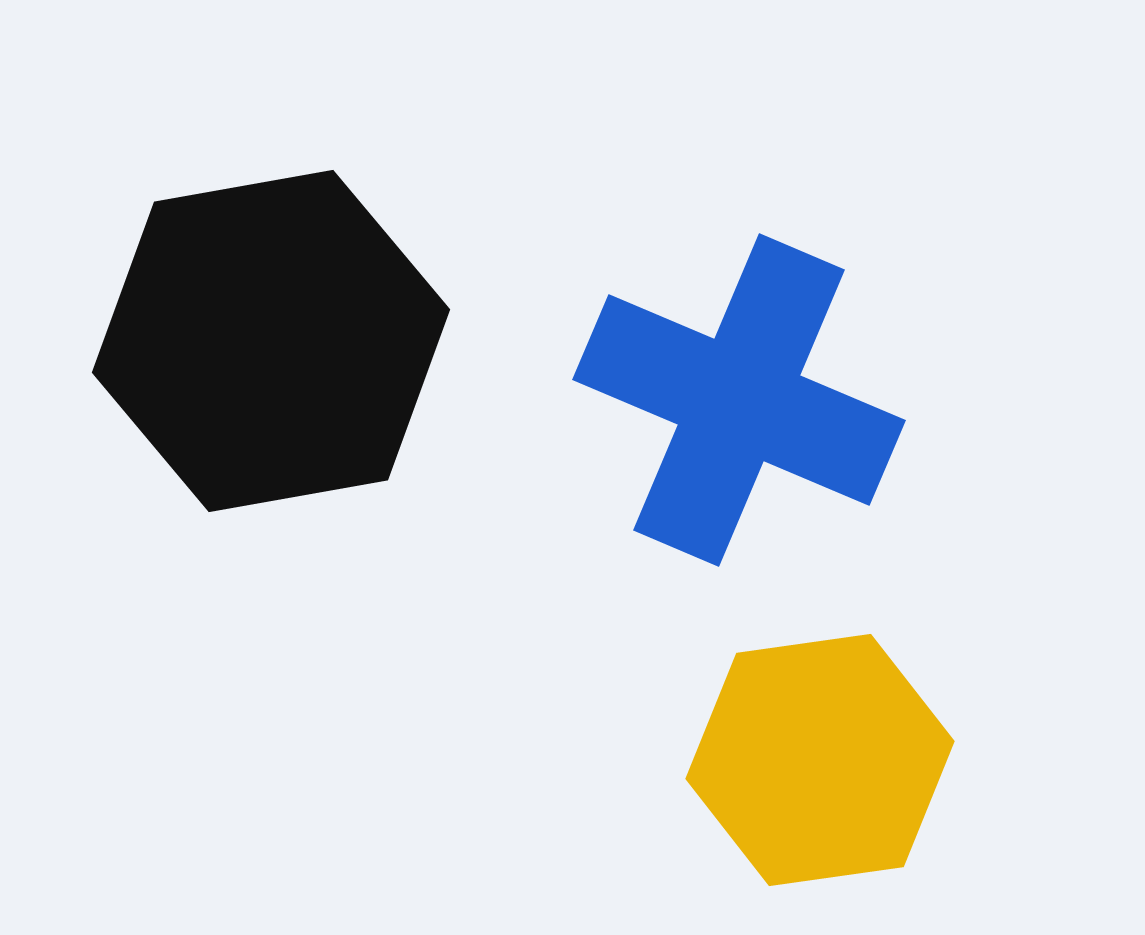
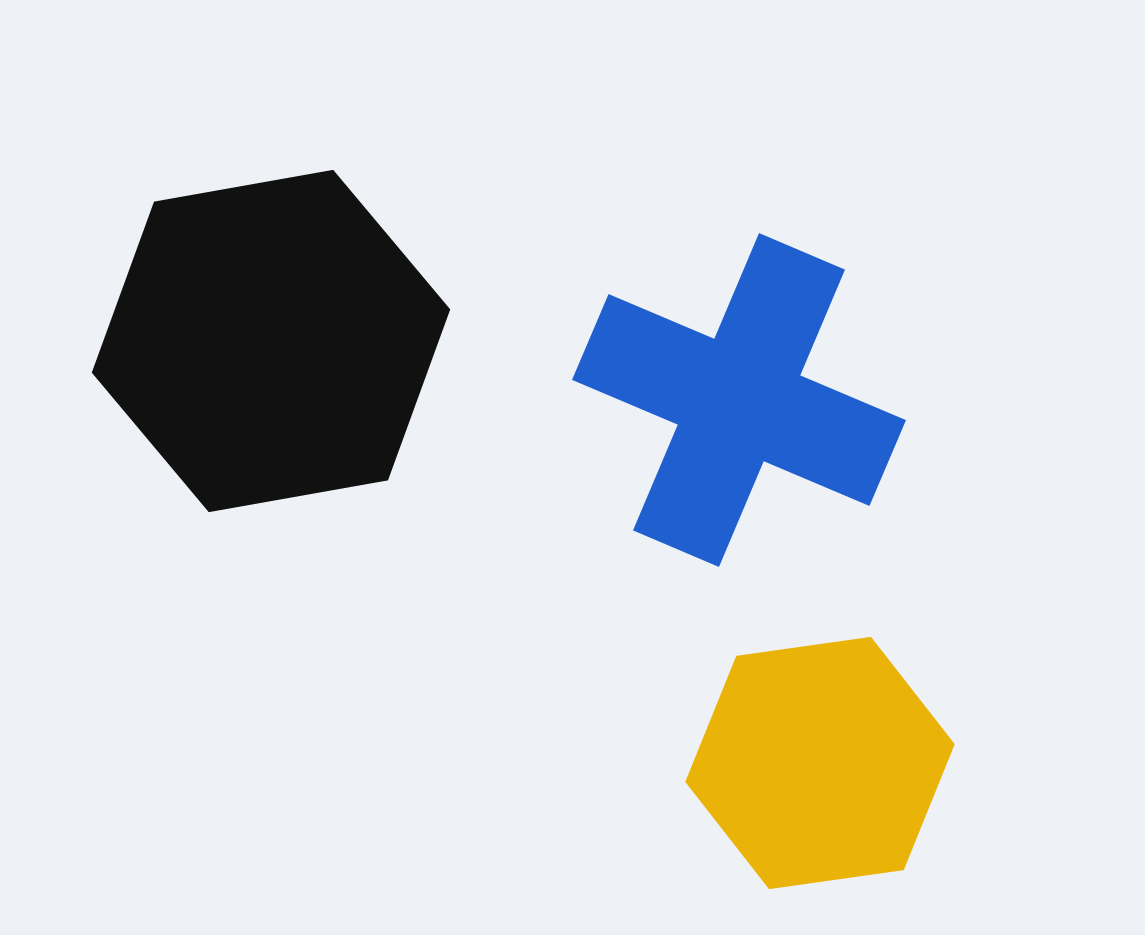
yellow hexagon: moved 3 px down
